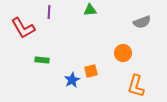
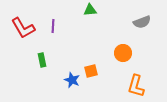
purple line: moved 4 px right, 14 px down
green rectangle: rotated 72 degrees clockwise
blue star: rotated 21 degrees counterclockwise
